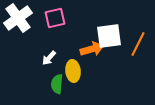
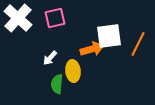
white cross: rotated 12 degrees counterclockwise
white arrow: moved 1 px right
